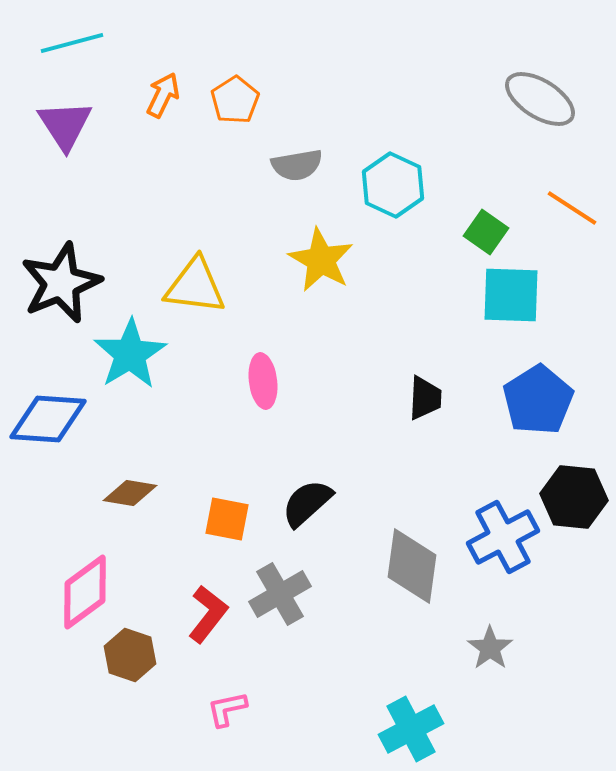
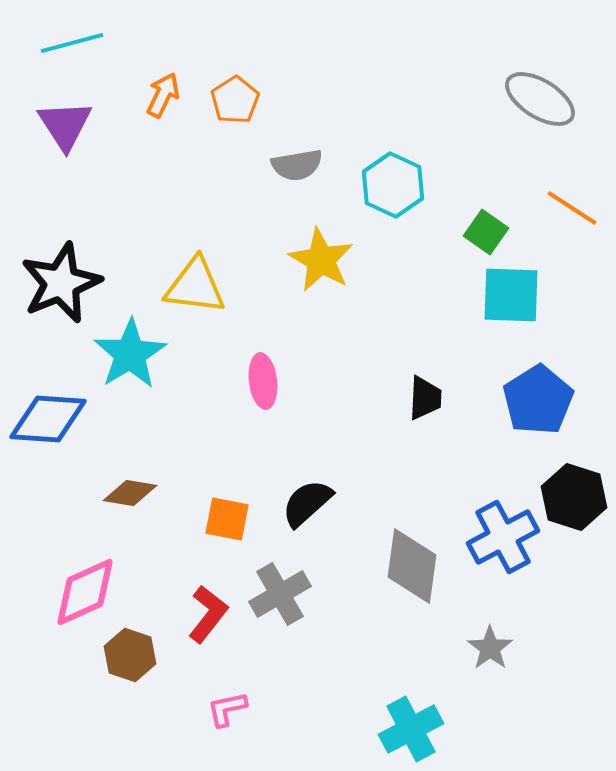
black hexagon: rotated 12 degrees clockwise
pink diamond: rotated 12 degrees clockwise
